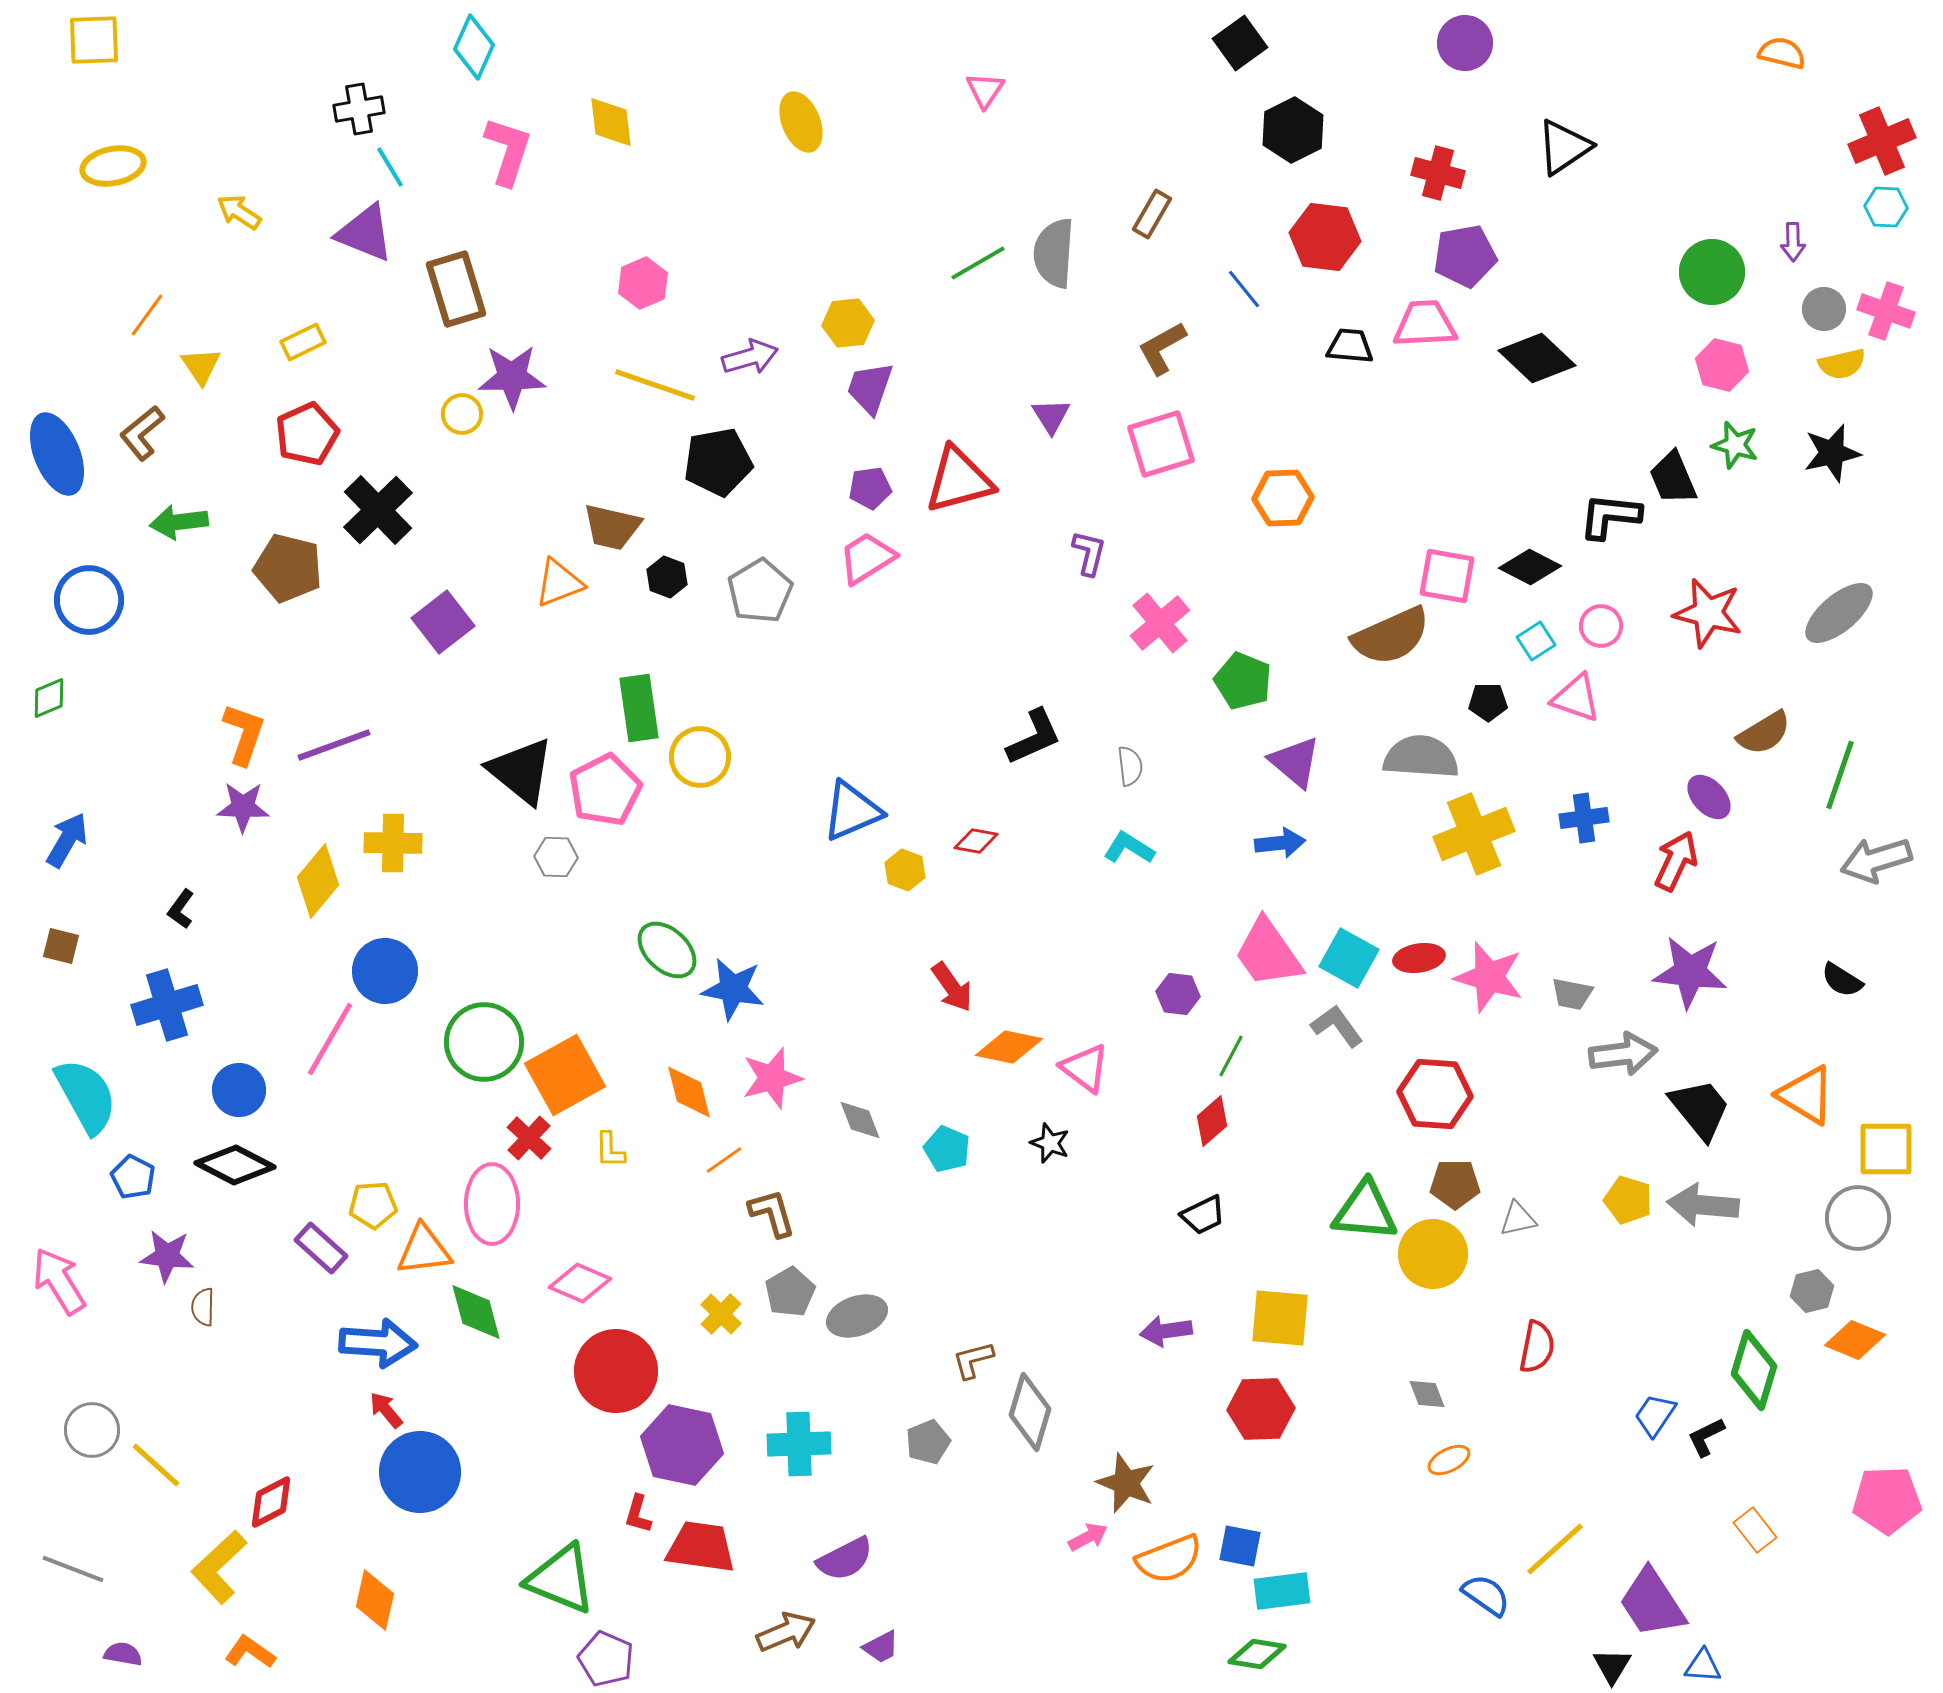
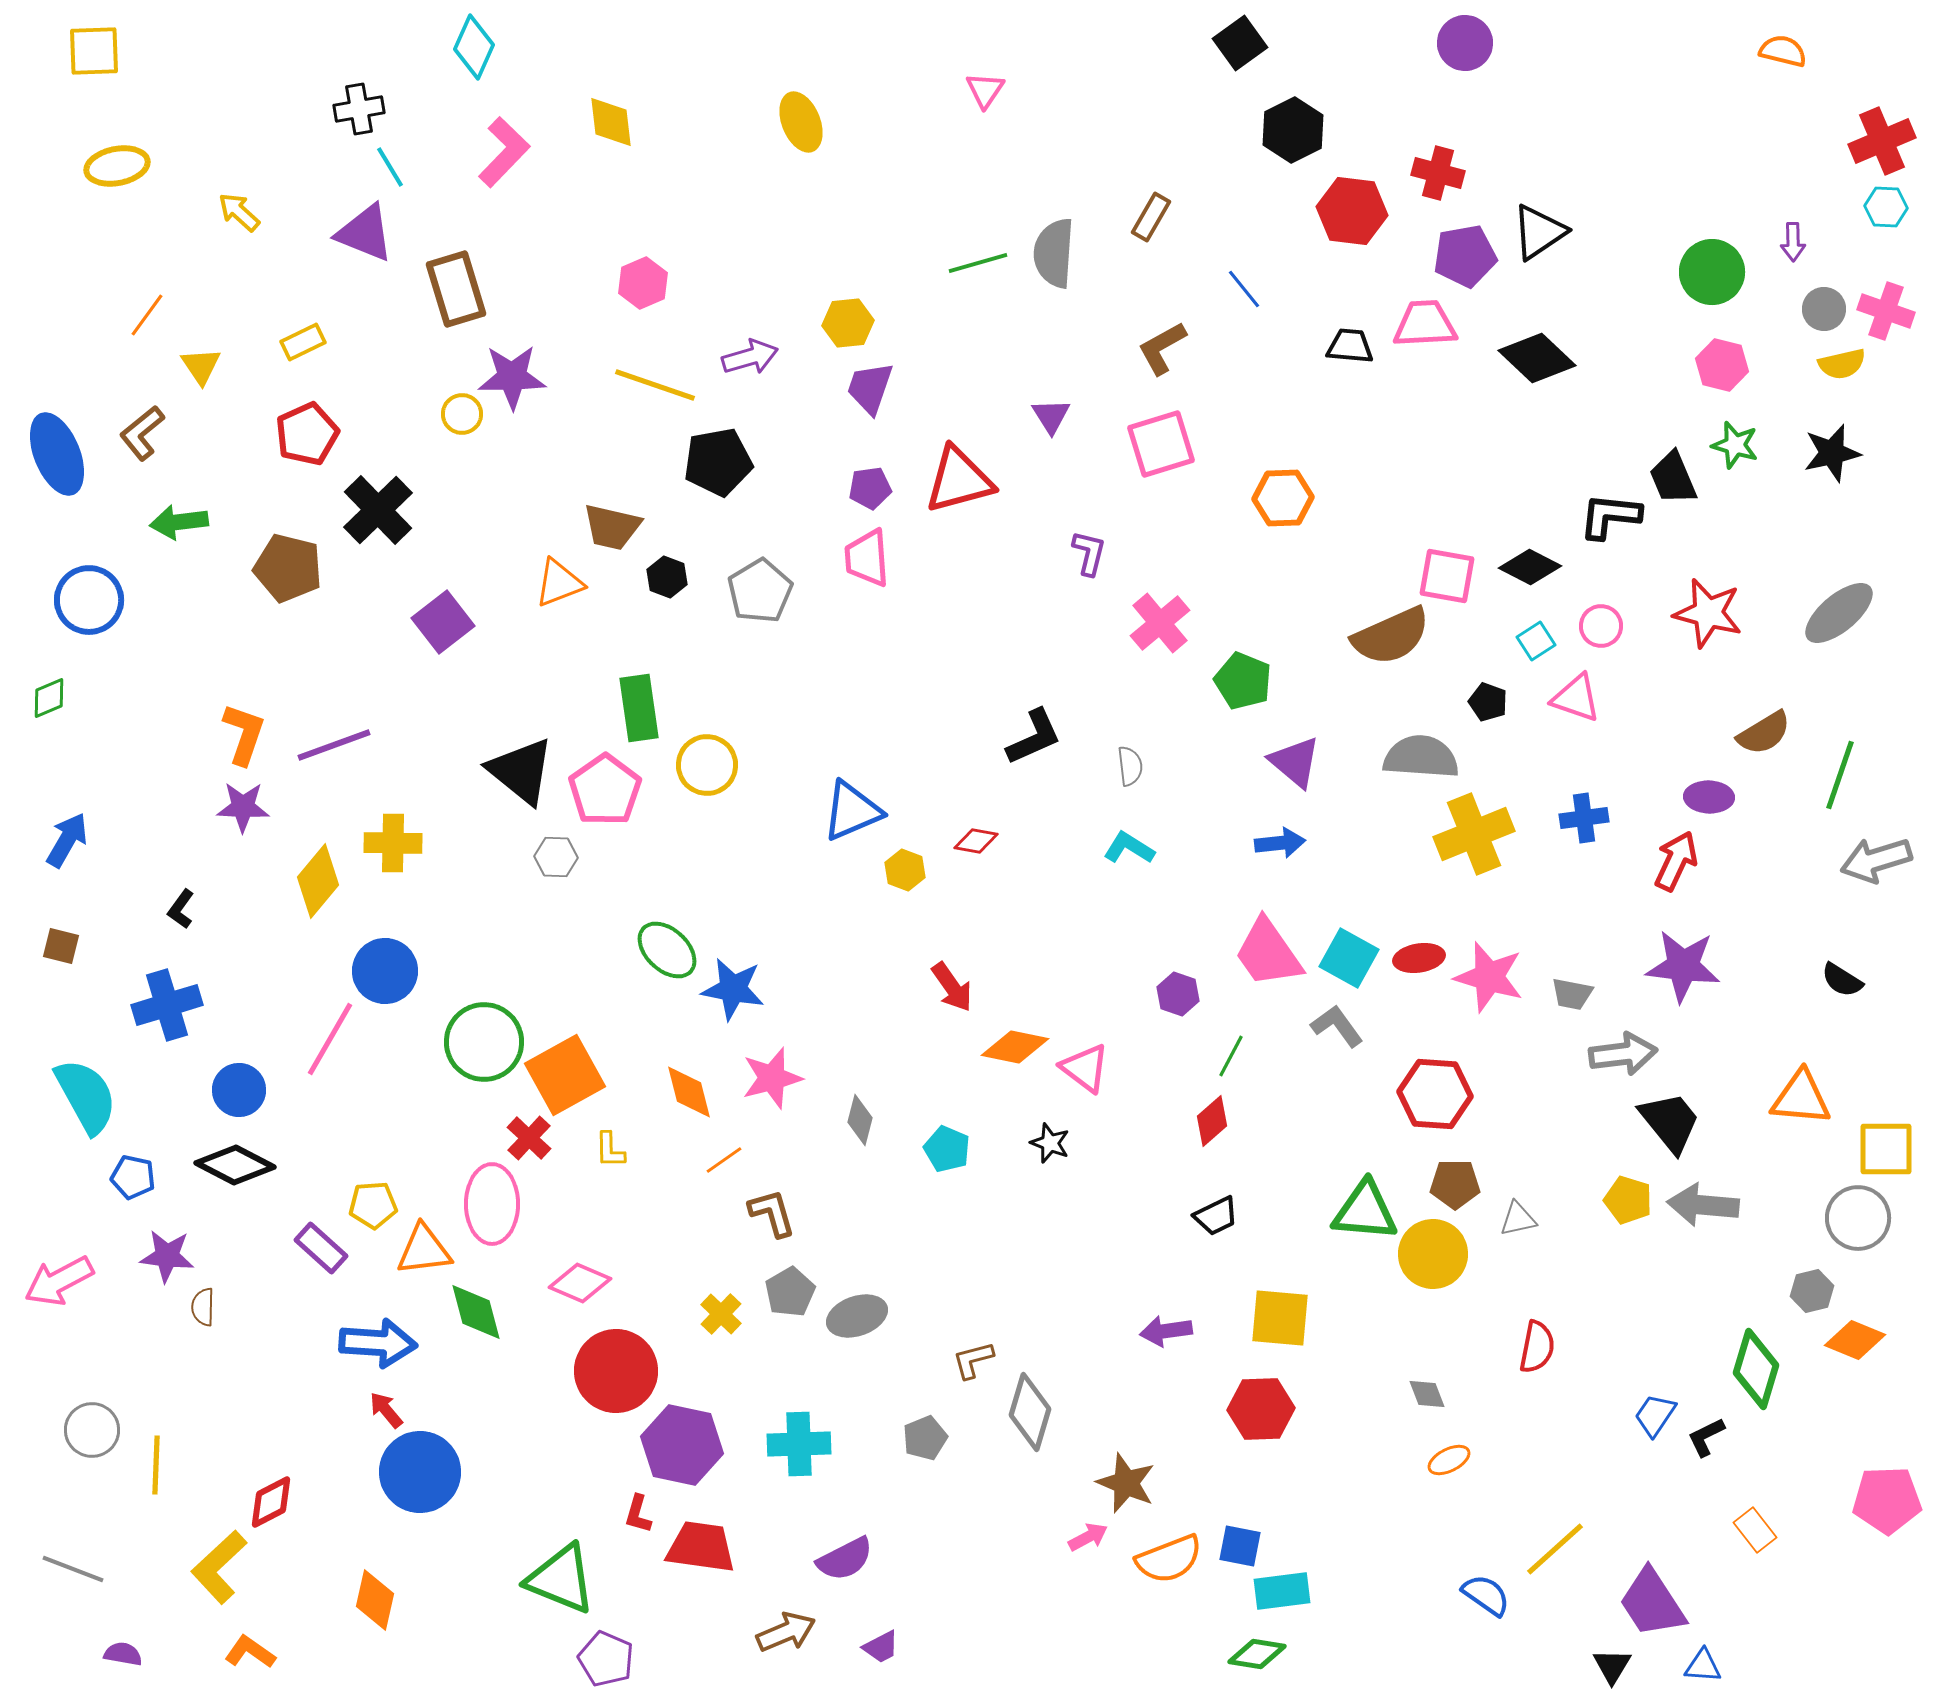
yellow square at (94, 40): moved 11 px down
orange semicircle at (1782, 53): moved 1 px right, 2 px up
black triangle at (1564, 147): moved 25 px left, 85 px down
pink L-shape at (508, 151): moved 4 px left, 1 px down; rotated 26 degrees clockwise
yellow ellipse at (113, 166): moved 4 px right
yellow arrow at (239, 212): rotated 9 degrees clockwise
brown rectangle at (1152, 214): moved 1 px left, 3 px down
red hexagon at (1325, 237): moved 27 px right, 26 px up
green line at (978, 263): rotated 14 degrees clockwise
pink trapezoid at (867, 558): rotated 62 degrees counterclockwise
black pentagon at (1488, 702): rotated 21 degrees clockwise
yellow circle at (700, 757): moved 7 px right, 8 px down
pink pentagon at (605, 790): rotated 8 degrees counterclockwise
purple ellipse at (1709, 797): rotated 45 degrees counterclockwise
purple star at (1690, 972): moved 7 px left, 6 px up
purple hexagon at (1178, 994): rotated 12 degrees clockwise
orange diamond at (1009, 1047): moved 6 px right
orange triangle at (1806, 1095): moved 5 px left, 3 px down; rotated 26 degrees counterclockwise
black trapezoid at (1700, 1109): moved 30 px left, 13 px down
gray diamond at (860, 1120): rotated 36 degrees clockwise
blue pentagon at (133, 1177): rotated 15 degrees counterclockwise
black trapezoid at (1203, 1215): moved 13 px right, 1 px down
pink arrow at (59, 1281): rotated 86 degrees counterclockwise
green diamond at (1754, 1370): moved 2 px right, 1 px up
gray pentagon at (928, 1442): moved 3 px left, 4 px up
yellow line at (156, 1465): rotated 50 degrees clockwise
